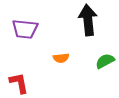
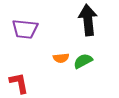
green semicircle: moved 22 px left
